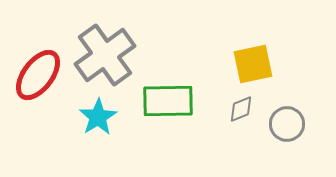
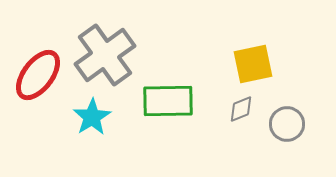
cyan star: moved 6 px left
